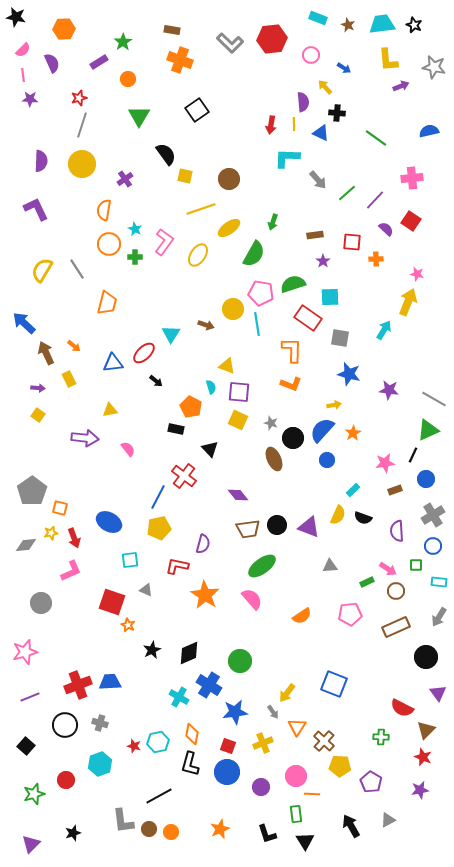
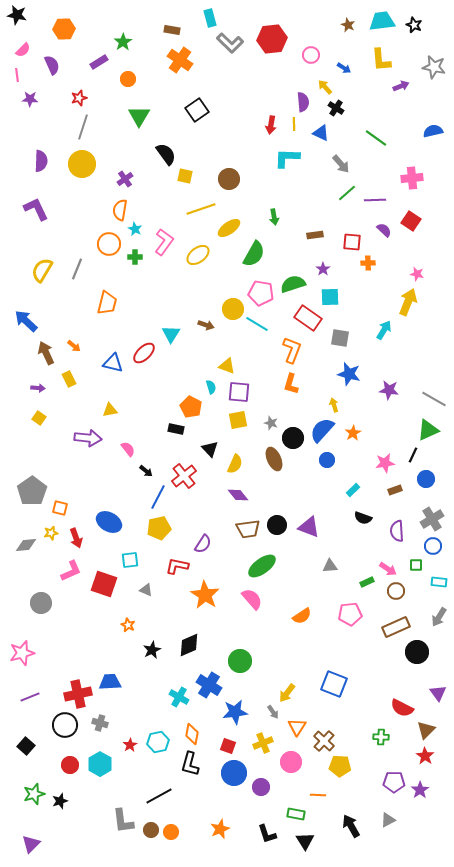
black star at (16, 17): moved 1 px right, 2 px up
cyan rectangle at (318, 18): moved 108 px left; rotated 54 degrees clockwise
cyan trapezoid at (382, 24): moved 3 px up
orange cross at (180, 60): rotated 15 degrees clockwise
yellow L-shape at (388, 60): moved 7 px left
purple semicircle at (52, 63): moved 2 px down
pink line at (23, 75): moved 6 px left
black cross at (337, 113): moved 1 px left, 5 px up; rotated 28 degrees clockwise
gray line at (82, 125): moved 1 px right, 2 px down
blue semicircle at (429, 131): moved 4 px right
gray arrow at (318, 180): moved 23 px right, 16 px up
purple line at (375, 200): rotated 45 degrees clockwise
orange semicircle at (104, 210): moved 16 px right
green arrow at (273, 222): moved 1 px right, 5 px up; rotated 28 degrees counterclockwise
purple semicircle at (386, 229): moved 2 px left, 1 px down
yellow ellipse at (198, 255): rotated 20 degrees clockwise
orange cross at (376, 259): moved 8 px left, 4 px down
purple star at (323, 261): moved 8 px down
gray line at (77, 269): rotated 55 degrees clockwise
blue arrow at (24, 323): moved 2 px right, 2 px up
cyan line at (257, 324): rotated 50 degrees counterclockwise
orange L-shape at (292, 350): rotated 20 degrees clockwise
blue triangle at (113, 363): rotated 20 degrees clockwise
black arrow at (156, 381): moved 10 px left, 90 px down
orange L-shape at (291, 384): rotated 85 degrees clockwise
yellow arrow at (334, 405): rotated 96 degrees counterclockwise
yellow square at (38, 415): moved 1 px right, 3 px down
yellow square at (238, 420): rotated 36 degrees counterclockwise
purple arrow at (85, 438): moved 3 px right
red cross at (184, 476): rotated 15 degrees clockwise
yellow semicircle at (338, 515): moved 103 px left, 51 px up
gray cross at (433, 515): moved 1 px left, 4 px down
red arrow at (74, 538): moved 2 px right
purple semicircle at (203, 544): rotated 18 degrees clockwise
red square at (112, 602): moved 8 px left, 18 px up
pink star at (25, 652): moved 3 px left, 1 px down
black diamond at (189, 653): moved 8 px up
black circle at (426, 657): moved 9 px left, 5 px up
red cross at (78, 685): moved 9 px down; rotated 8 degrees clockwise
red star at (134, 746): moved 4 px left, 1 px up; rotated 24 degrees clockwise
red star at (423, 757): moved 2 px right, 1 px up; rotated 12 degrees clockwise
cyan hexagon at (100, 764): rotated 10 degrees counterclockwise
blue circle at (227, 772): moved 7 px right, 1 px down
pink circle at (296, 776): moved 5 px left, 14 px up
red circle at (66, 780): moved 4 px right, 15 px up
purple pentagon at (371, 782): moved 23 px right; rotated 30 degrees counterclockwise
purple star at (420, 790): rotated 24 degrees counterclockwise
orange line at (312, 794): moved 6 px right, 1 px down
green rectangle at (296, 814): rotated 72 degrees counterclockwise
brown circle at (149, 829): moved 2 px right, 1 px down
black star at (73, 833): moved 13 px left, 32 px up
